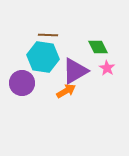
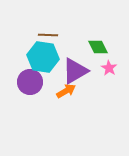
pink star: moved 2 px right
purple circle: moved 8 px right, 1 px up
